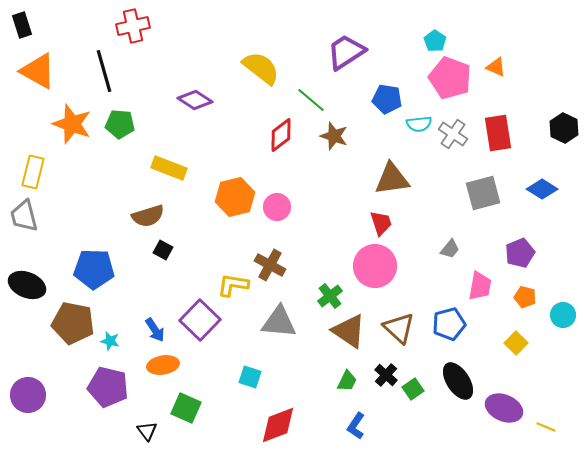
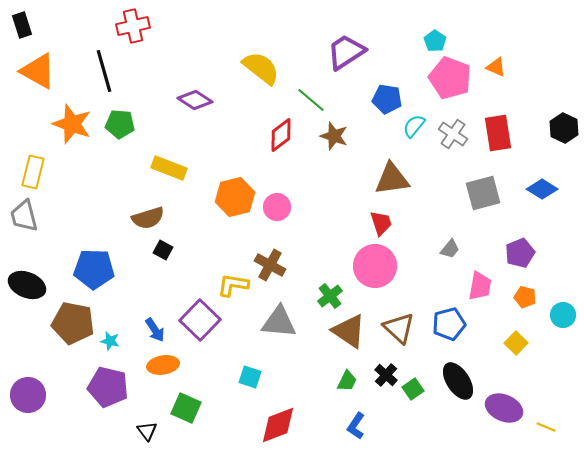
cyan semicircle at (419, 124): moved 5 px left, 2 px down; rotated 135 degrees clockwise
brown semicircle at (148, 216): moved 2 px down
